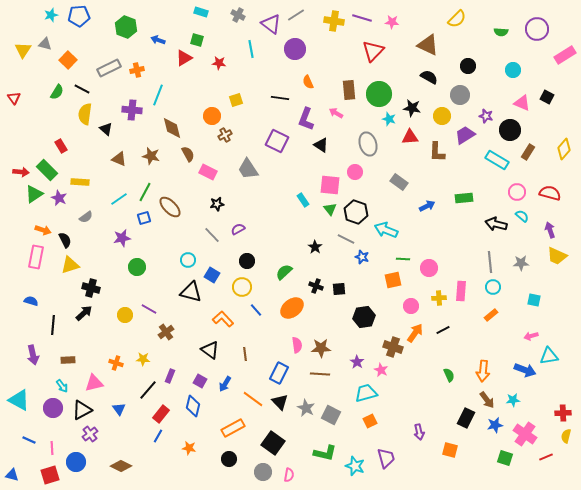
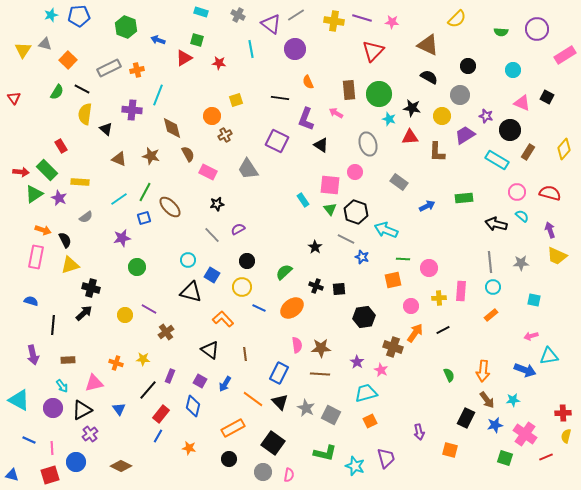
blue line at (256, 310): moved 3 px right, 2 px up; rotated 24 degrees counterclockwise
